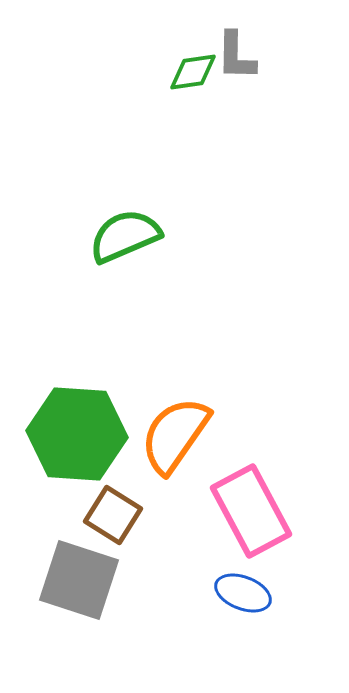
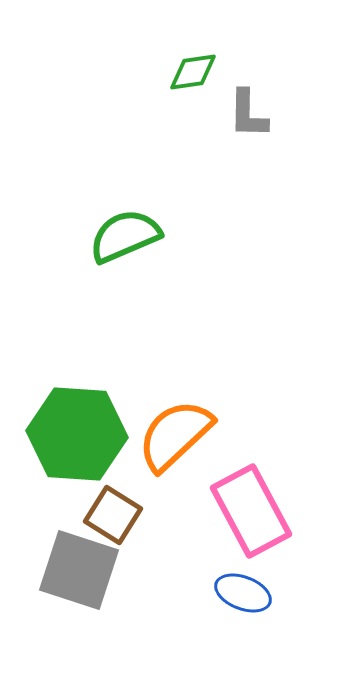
gray L-shape: moved 12 px right, 58 px down
orange semicircle: rotated 12 degrees clockwise
gray square: moved 10 px up
